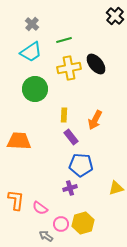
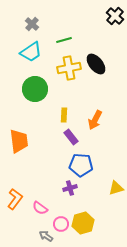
orange trapezoid: rotated 80 degrees clockwise
orange L-shape: moved 1 px left, 1 px up; rotated 30 degrees clockwise
